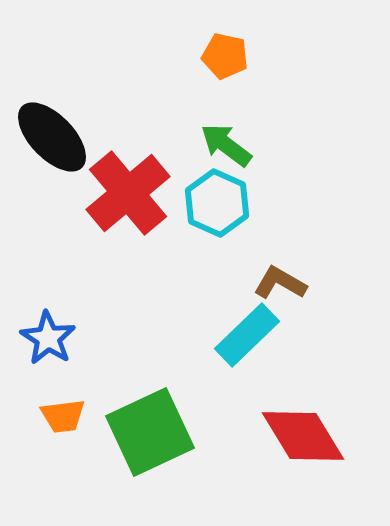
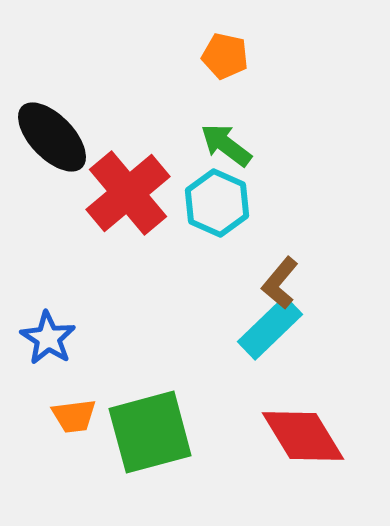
brown L-shape: rotated 80 degrees counterclockwise
cyan rectangle: moved 23 px right, 7 px up
orange trapezoid: moved 11 px right
green square: rotated 10 degrees clockwise
